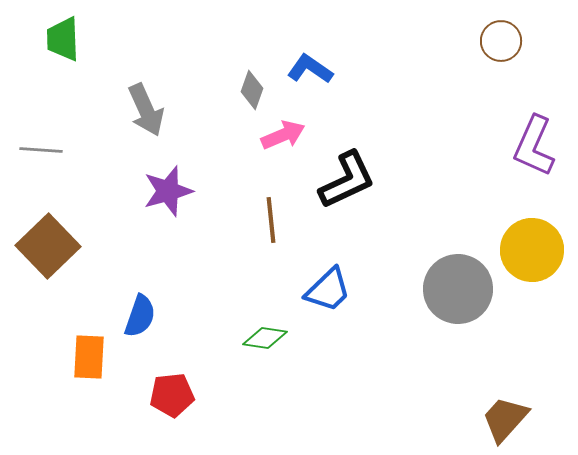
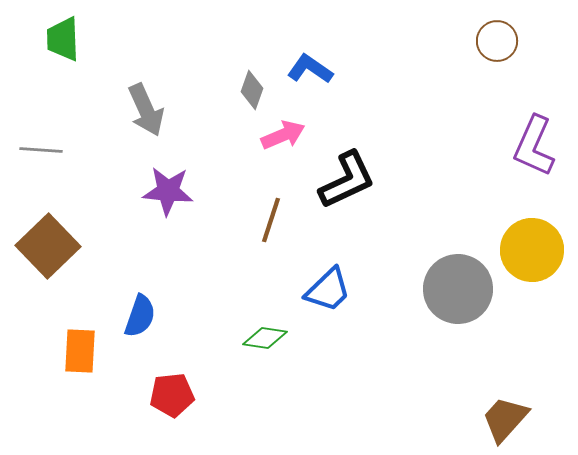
brown circle: moved 4 px left
purple star: rotated 21 degrees clockwise
brown line: rotated 24 degrees clockwise
orange rectangle: moved 9 px left, 6 px up
